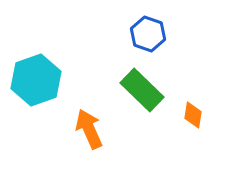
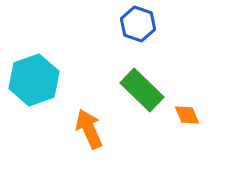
blue hexagon: moved 10 px left, 10 px up
cyan hexagon: moved 2 px left
orange diamond: moved 6 px left; rotated 32 degrees counterclockwise
